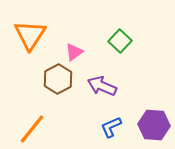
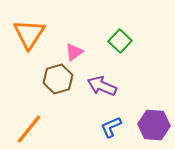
orange triangle: moved 1 px left, 1 px up
brown hexagon: rotated 12 degrees clockwise
orange line: moved 3 px left
